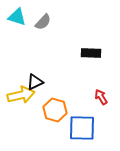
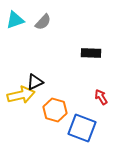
cyan triangle: moved 2 px left, 3 px down; rotated 36 degrees counterclockwise
blue square: rotated 20 degrees clockwise
